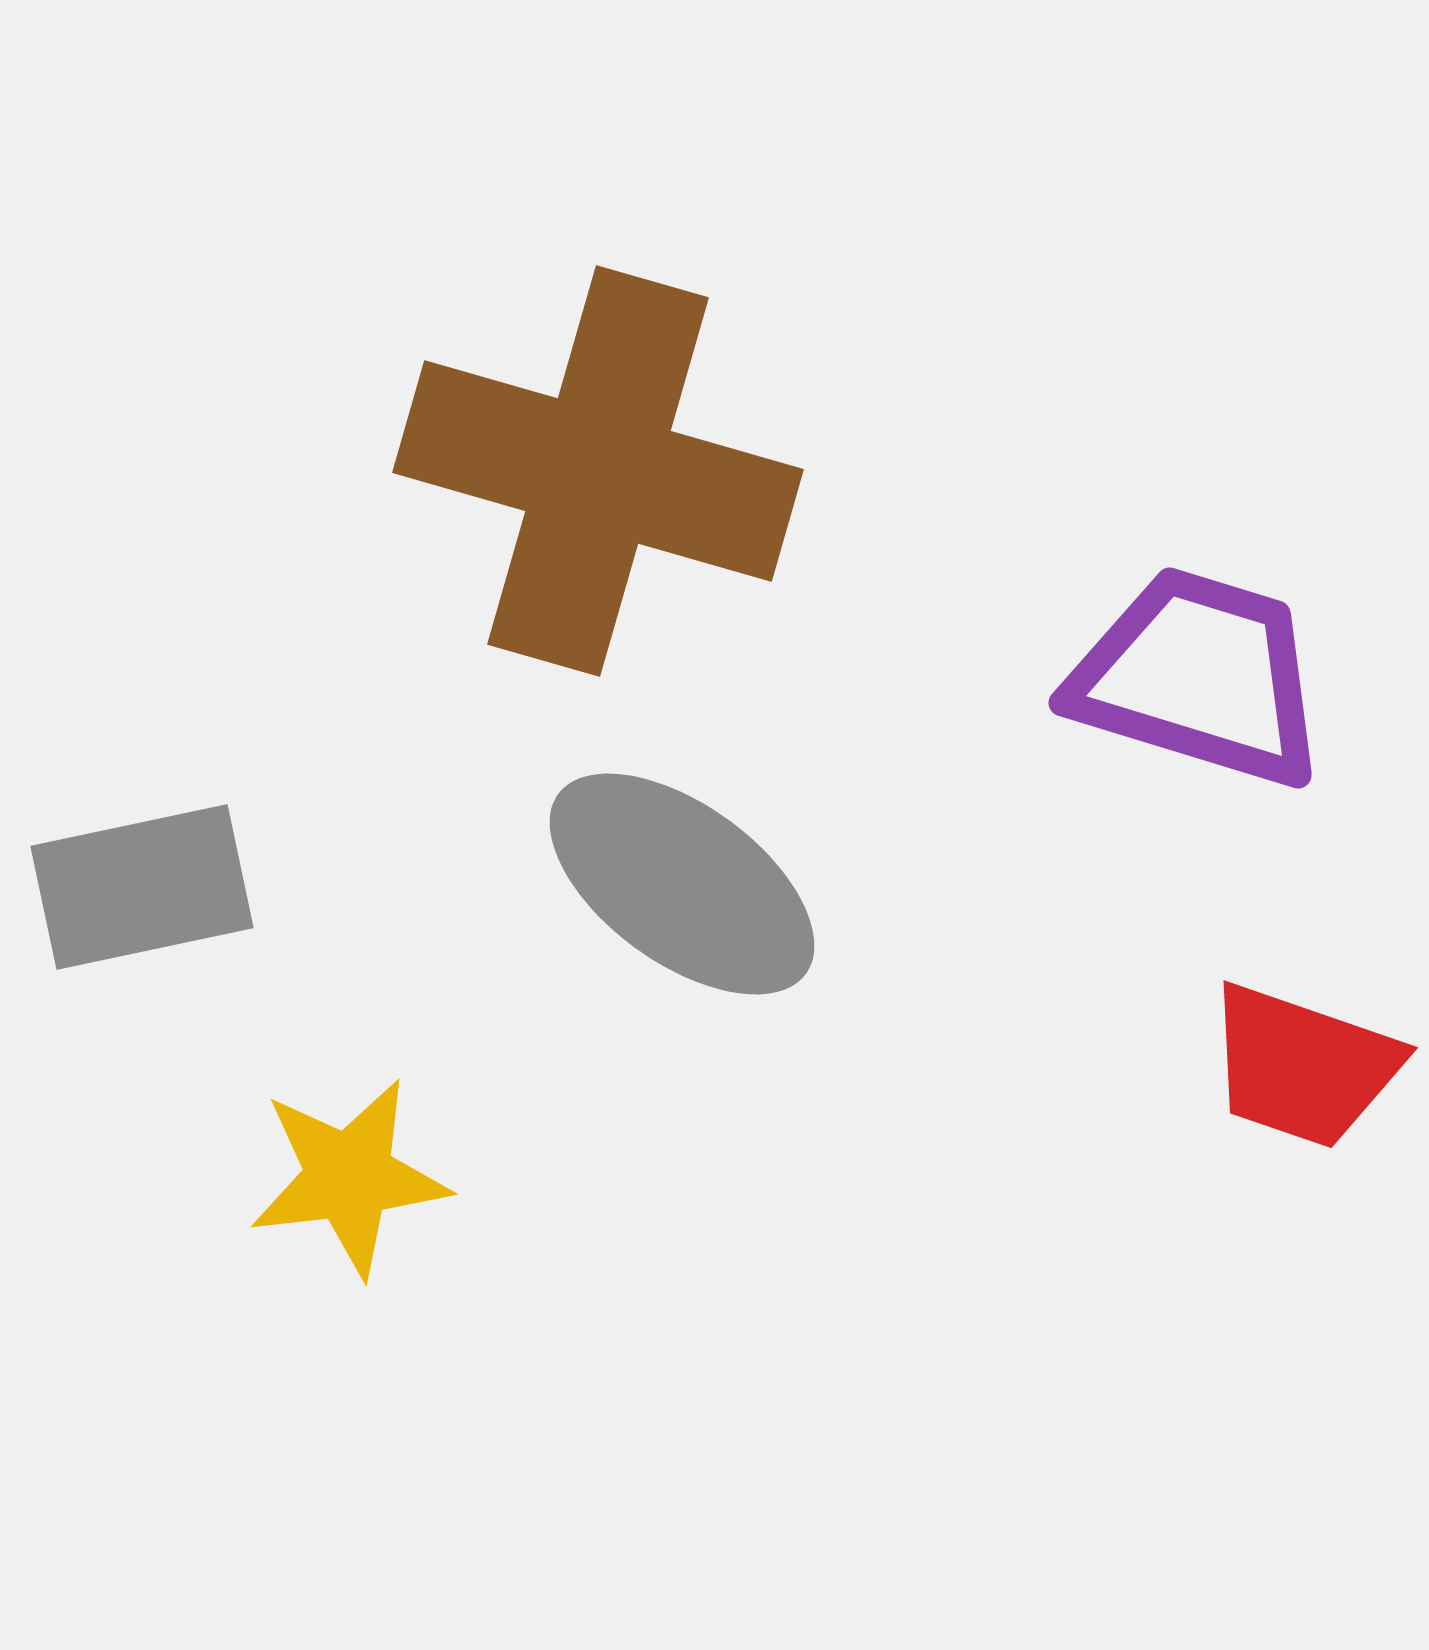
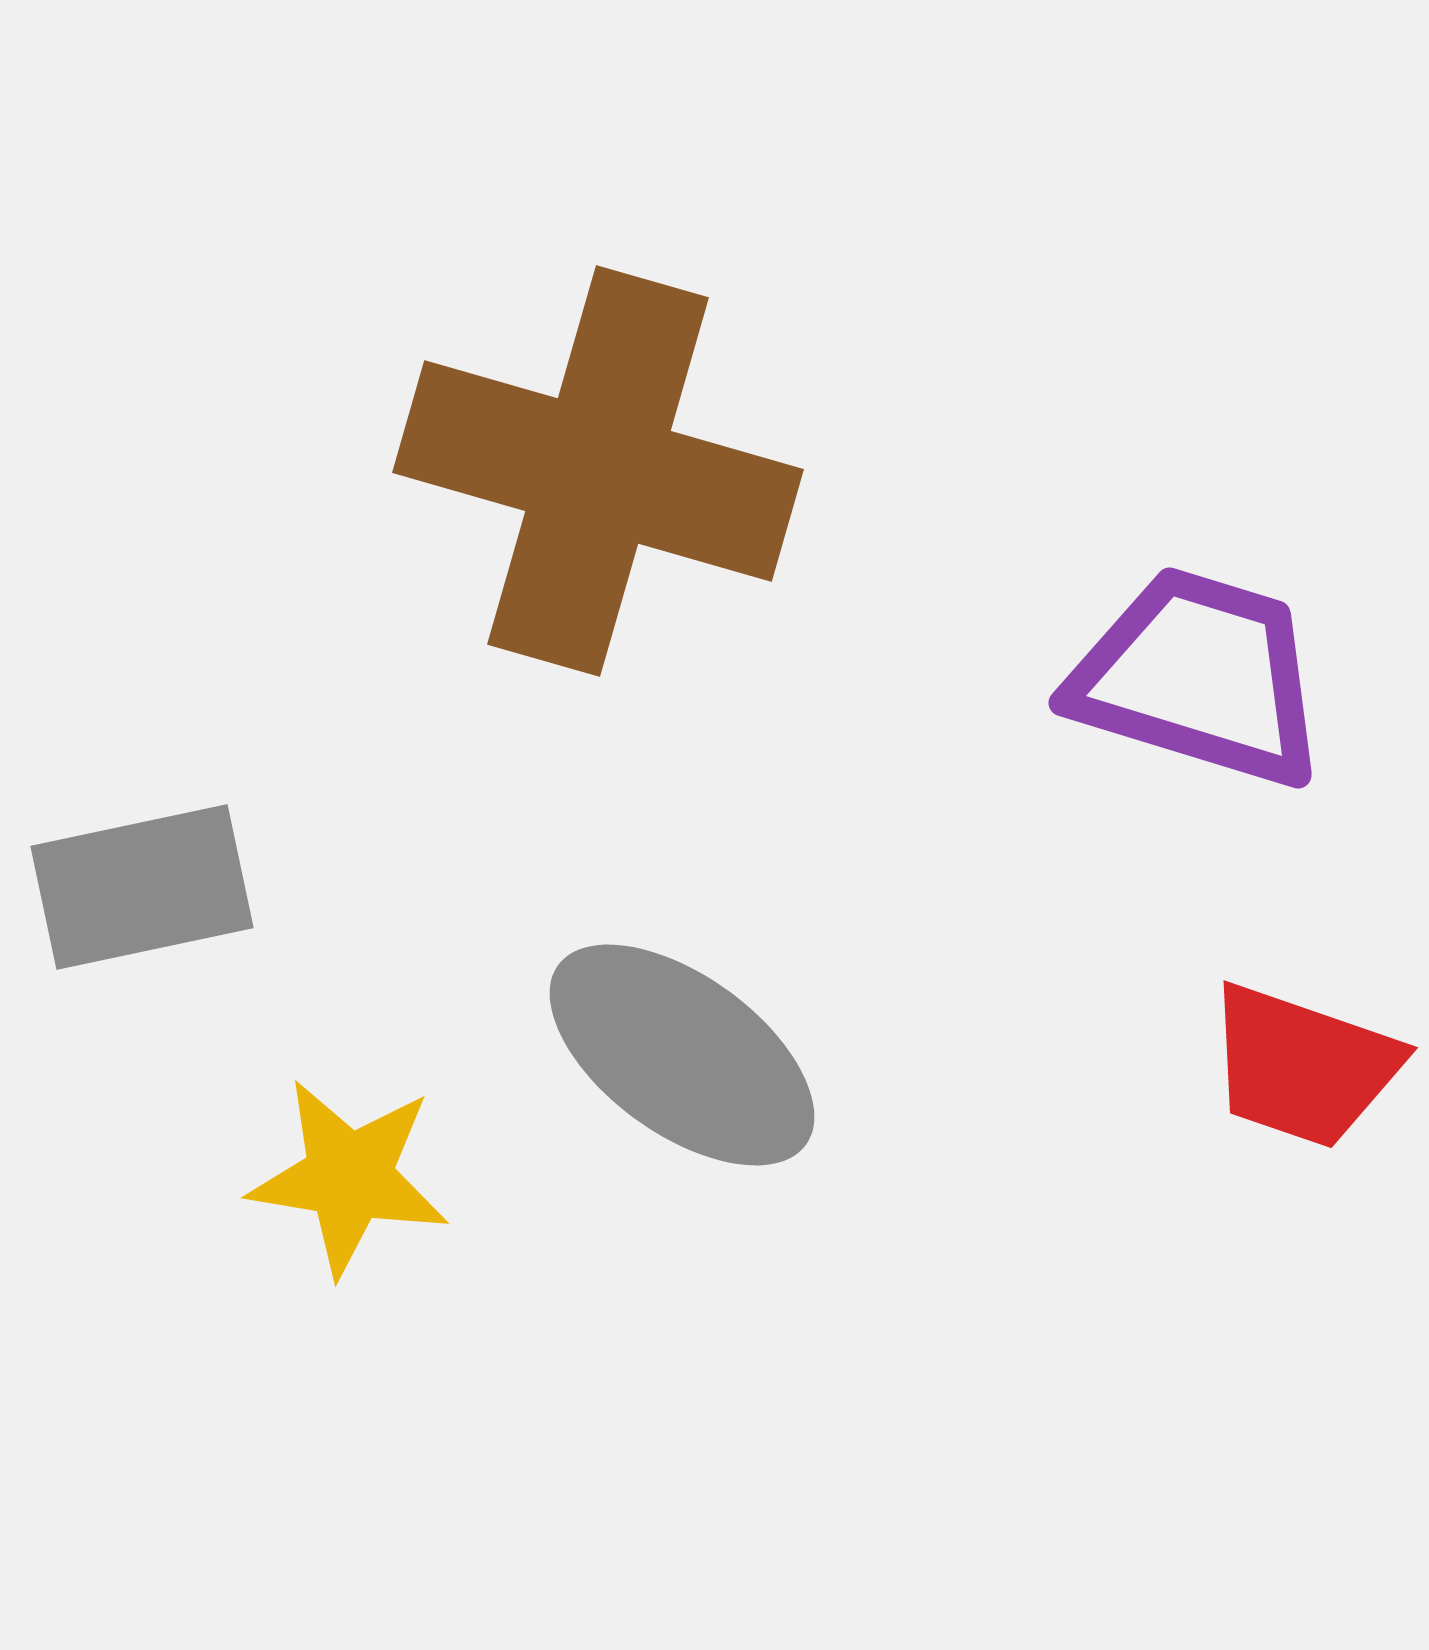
gray ellipse: moved 171 px down
yellow star: rotated 16 degrees clockwise
